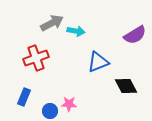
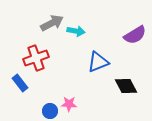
blue rectangle: moved 4 px left, 14 px up; rotated 60 degrees counterclockwise
